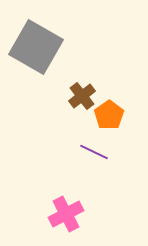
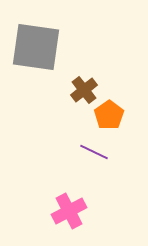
gray square: rotated 22 degrees counterclockwise
brown cross: moved 2 px right, 6 px up
pink cross: moved 3 px right, 3 px up
